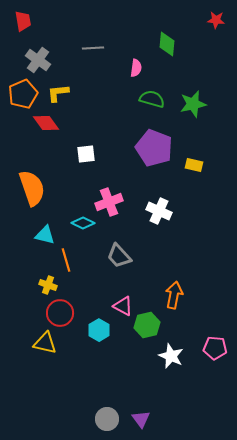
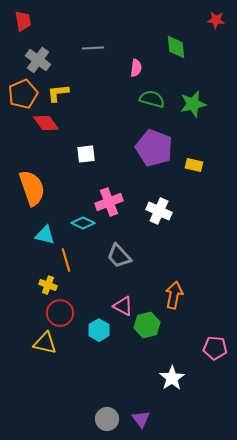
green diamond: moved 9 px right, 3 px down; rotated 10 degrees counterclockwise
white star: moved 1 px right, 22 px down; rotated 15 degrees clockwise
